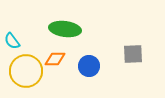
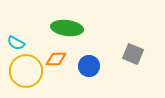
green ellipse: moved 2 px right, 1 px up
cyan semicircle: moved 4 px right, 2 px down; rotated 24 degrees counterclockwise
gray square: rotated 25 degrees clockwise
orange diamond: moved 1 px right
